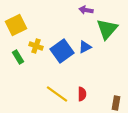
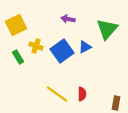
purple arrow: moved 18 px left, 9 px down
